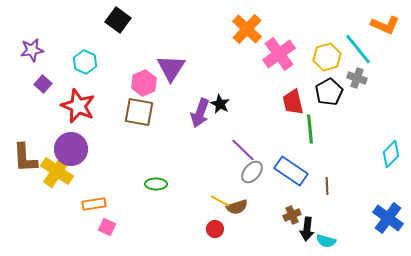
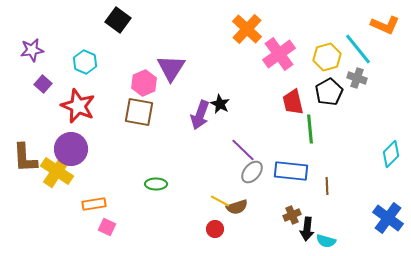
purple arrow: moved 2 px down
blue rectangle: rotated 28 degrees counterclockwise
